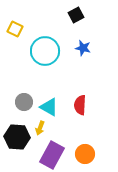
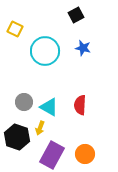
black hexagon: rotated 15 degrees clockwise
